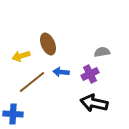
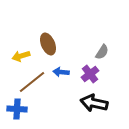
gray semicircle: rotated 133 degrees clockwise
purple cross: rotated 12 degrees counterclockwise
blue cross: moved 4 px right, 5 px up
